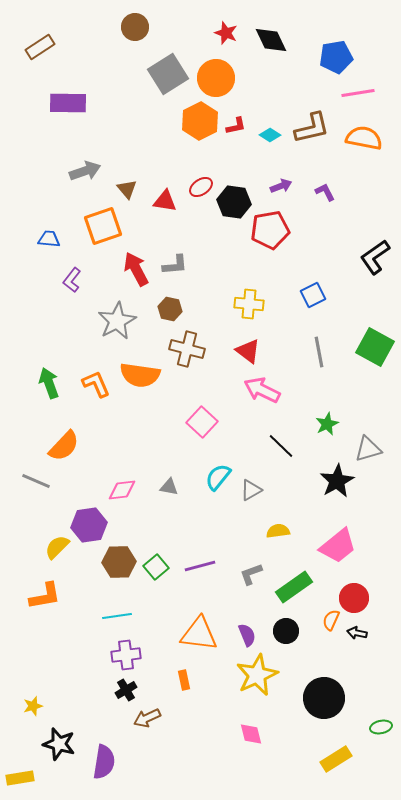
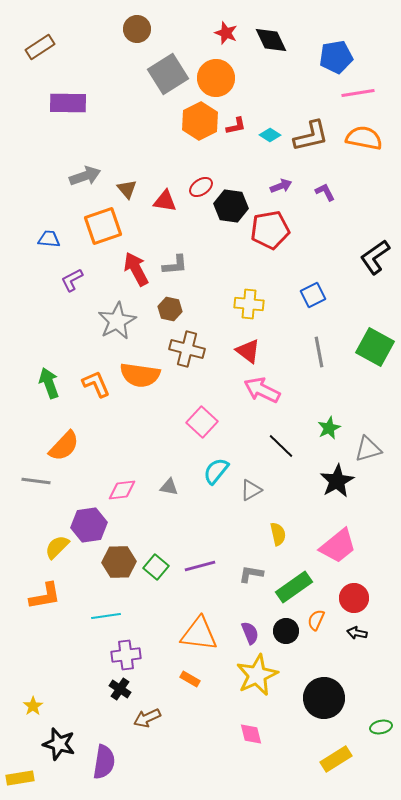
brown circle at (135, 27): moved 2 px right, 2 px down
brown L-shape at (312, 128): moved 1 px left, 8 px down
gray arrow at (85, 171): moved 5 px down
black hexagon at (234, 202): moved 3 px left, 4 px down
purple L-shape at (72, 280): rotated 25 degrees clockwise
green star at (327, 424): moved 2 px right, 4 px down
cyan semicircle at (218, 477): moved 2 px left, 6 px up
gray line at (36, 481): rotated 16 degrees counterclockwise
yellow semicircle at (278, 531): moved 3 px down; rotated 85 degrees clockwise
green square at (156, 567): rotated 10 degrees counterclockwise
gray L-shape at (251, 574): rotated 30 degrees clockwise
cyan line at (117, 616): moved 11 px left
orange semicircle at (331, 620): moved 15 px left
purple semicircle at (247, 635): moved 3 px right, 2 px up
orange rectangle at (184, 680): moved 6 px right, 1 px up; rotated 48 degrees counterclockwise
black cross at (126, 690): moved 6 px left, 1 px up; rotated 25 degrees counterclockwise
yellow star at (33, 706): rotated 18 degrees counterclockwise
